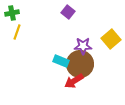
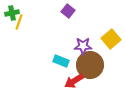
purple square: moved 1 px up
yellow line: moved 2 px right, 10 px up
brown circle: moved 10 px right, 1 px down
